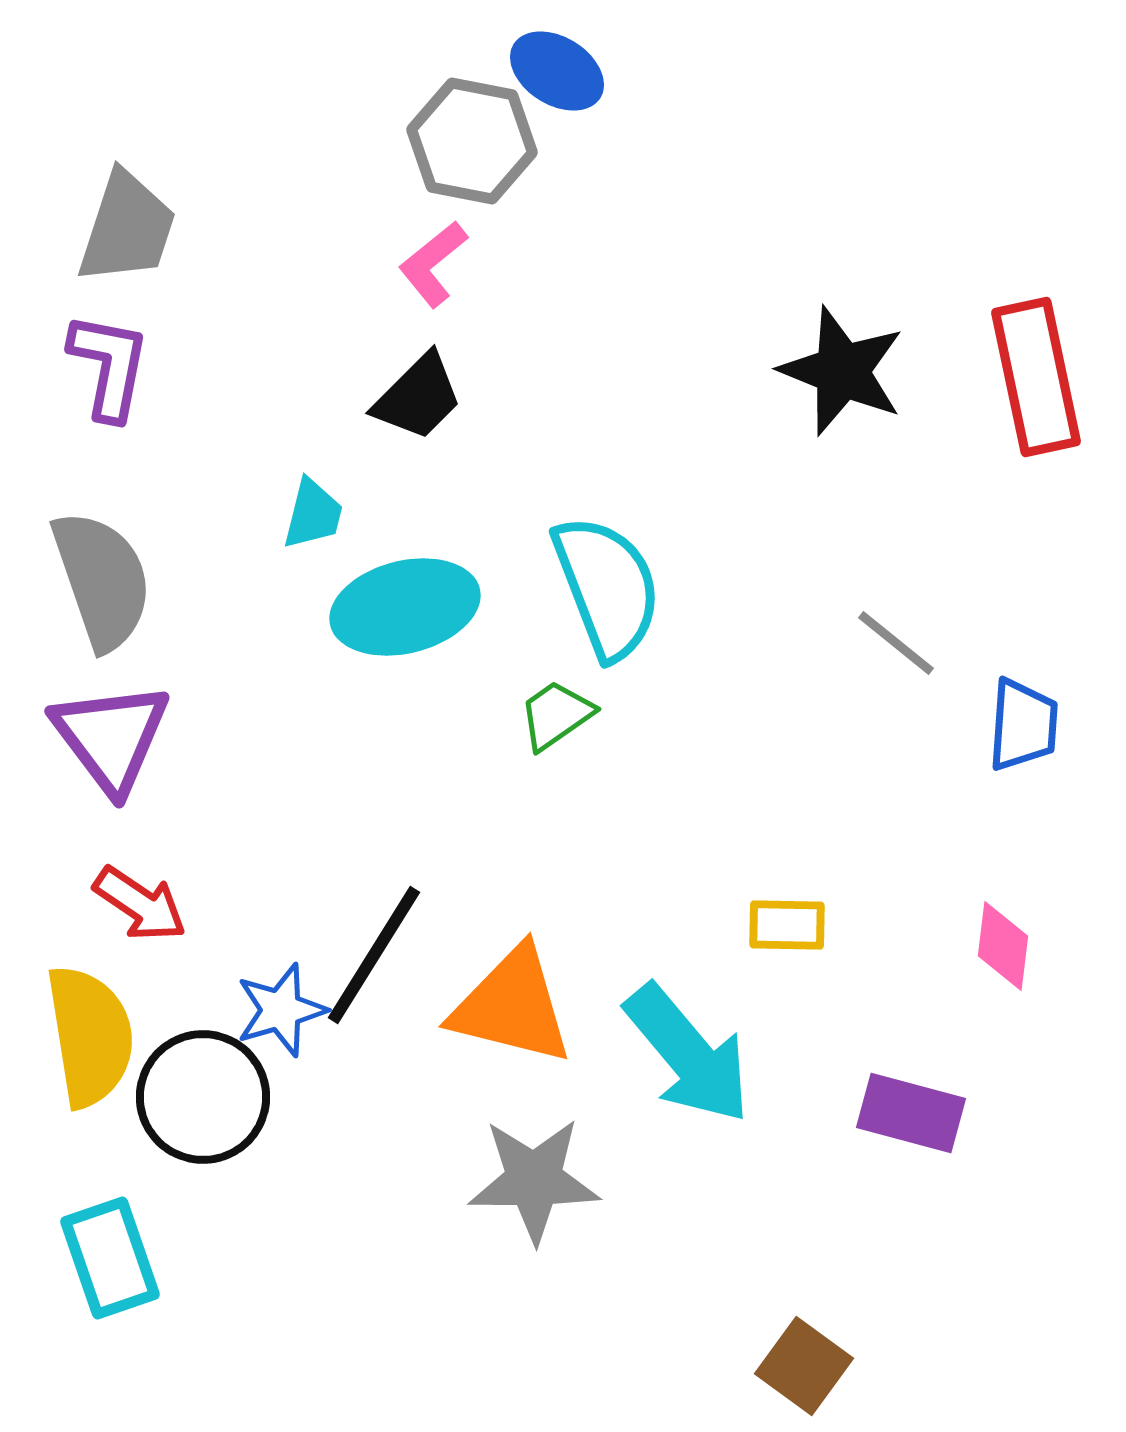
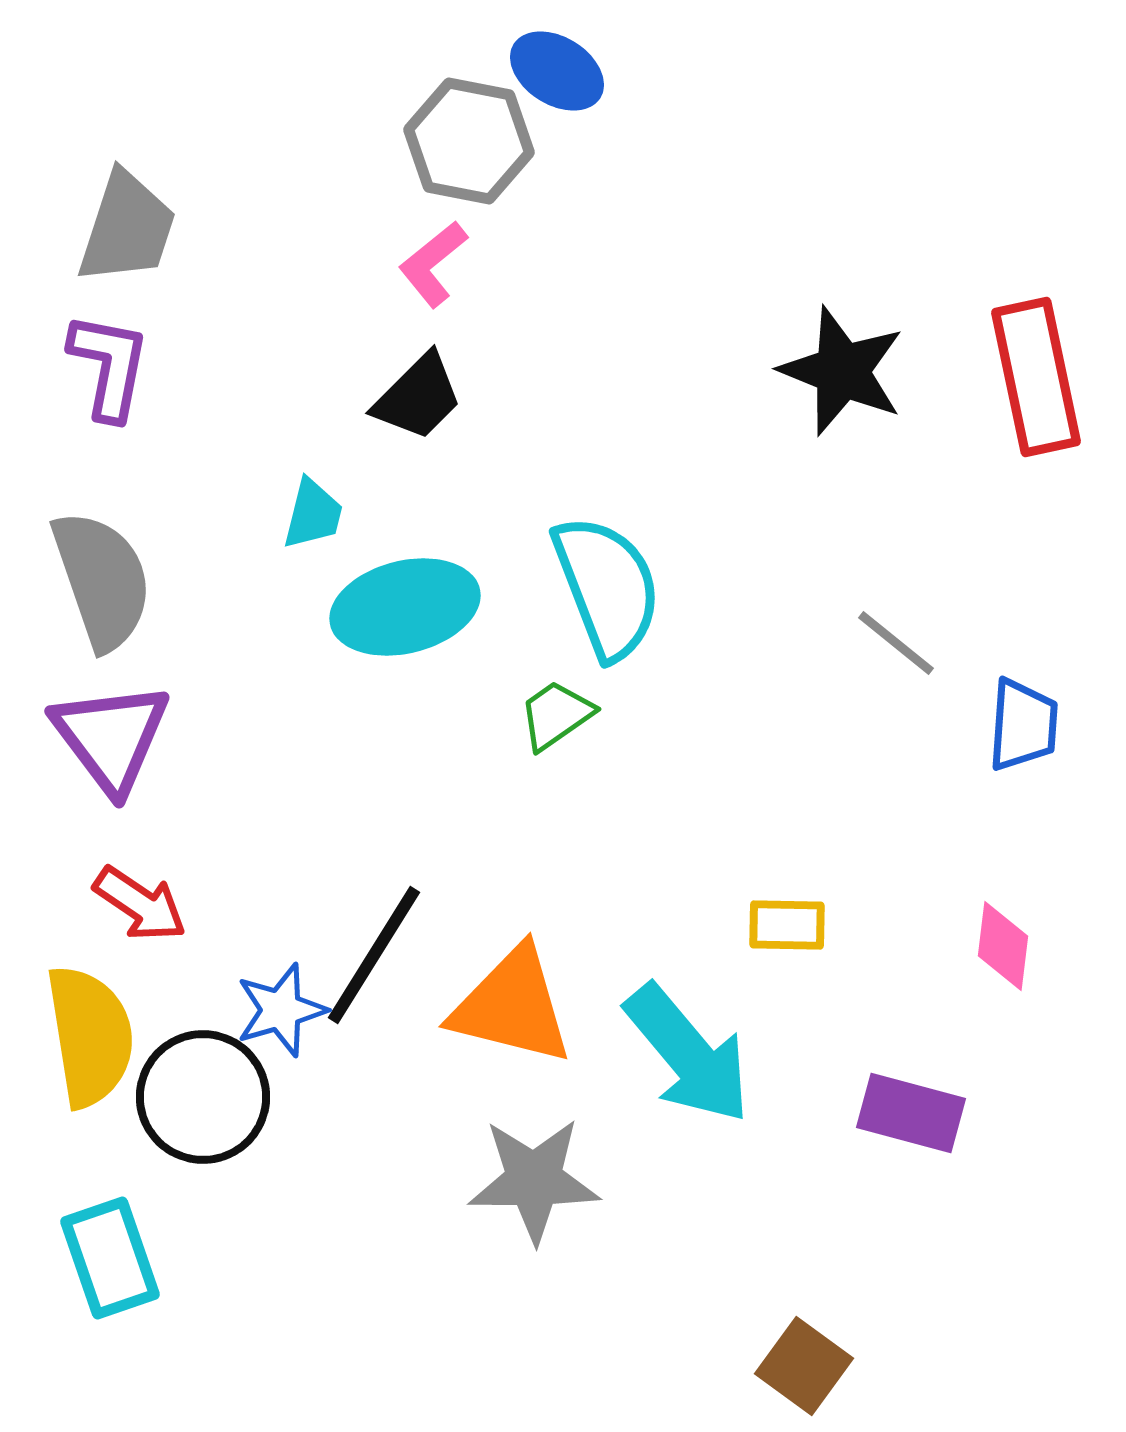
gray hexagon: moved 3 px left
